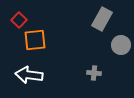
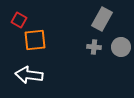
red square: rotated 14 degrees counterclockwise
gray circle: moved 2 px down
gray cross: moved 26 px up
